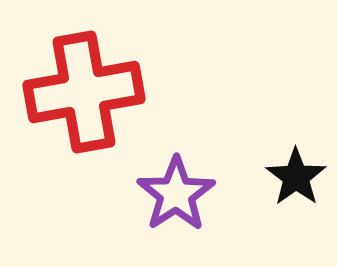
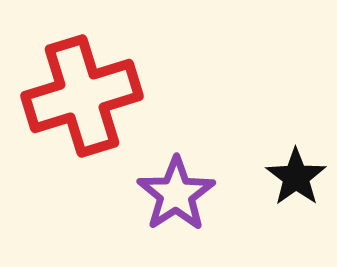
red cross: moved 2 px left, 4 px down; rotated 7 degrees counterclockwise
